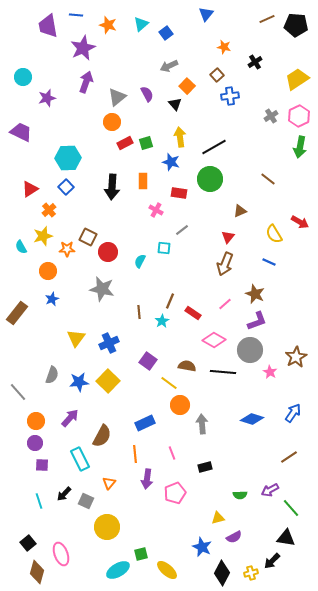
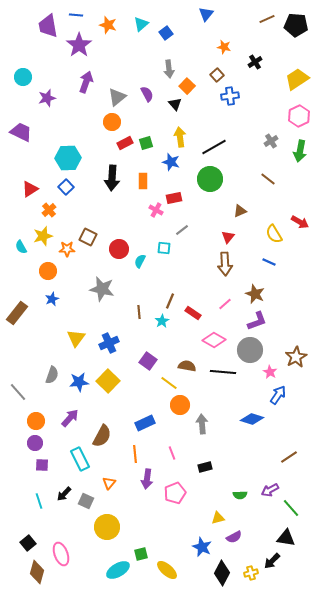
purple star at (83, 48): moved 4 px left, 3 px up; rotated 10 degrees counterclockwise
gray arrow at (169, 66): moved 3 px down; rotated 72 degrees counterclockwise
gray cross at (271, 116): moved 25 px down
green arrow at (300, 147): moved 4 px down
black arrow at (112, 187): moved 9 px up
red rectangle at (179, 193): moved 5 px left, 5 px down; rotated 21 degrees counterclockwise
red circle at (108, 252): moved 11 px right, 3 px up
brown arrow at (225, 264): rotated 25 degrees counterclockwise
blue arrow at (293, 413): moved 15 px left, 18 px up
